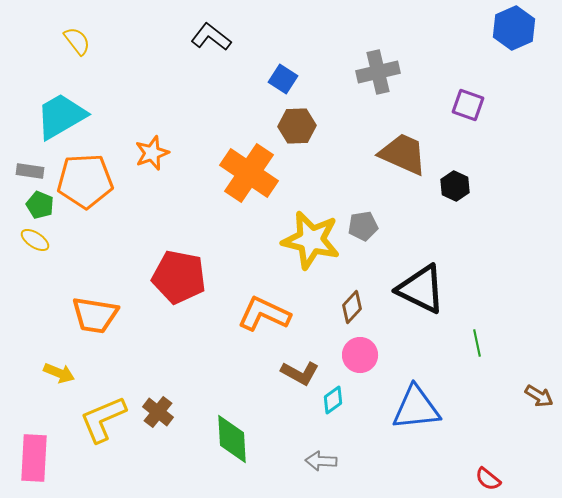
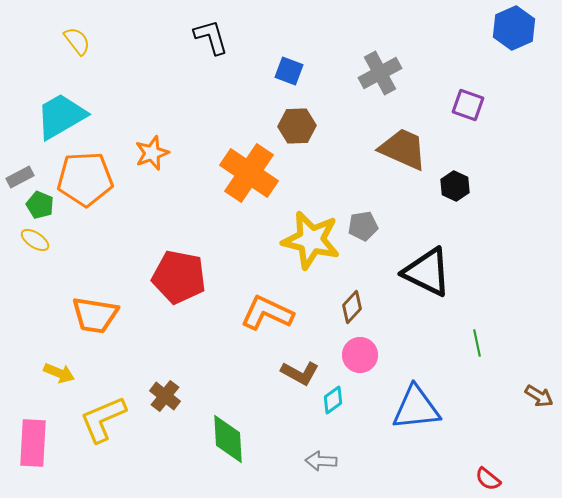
black L-shape: rotated 36 degrees clockwise
gray cross: moved 2 px right, 1 px down; rotated 15 degrees counterclockwise
blue square: moved 6 px right, 8 px up; rotated 12 degrees counterclockwise
brown trapezoid: moved 5 px up
gray rectangle: moved 10 px left, 6 px down; rotated 36 degrees counterclockwise
orange pentagon: moved 2 px up
black triangle: moved 6 px right, 17 px up
orange L-shape: moved 3 px right, 1 px up
brown cross: moved 7 px right, 16 px up
green diamond: moved 4 px left
pink rectangle: moved 1 px left, 15 px up
